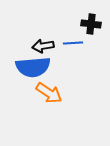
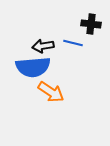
blue line: rotated 18 degrees clockwise
orange arrow: moved 2 px right, 1 px up
